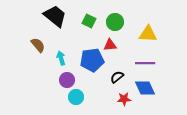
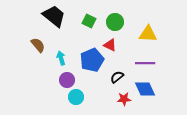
black trapezoid: moved 1 px left
red triangle: rotated 32 degrees clockwise
blue pentagon: rotated 15 degrees counterclockwise
blue diamond: moved 1 px down
